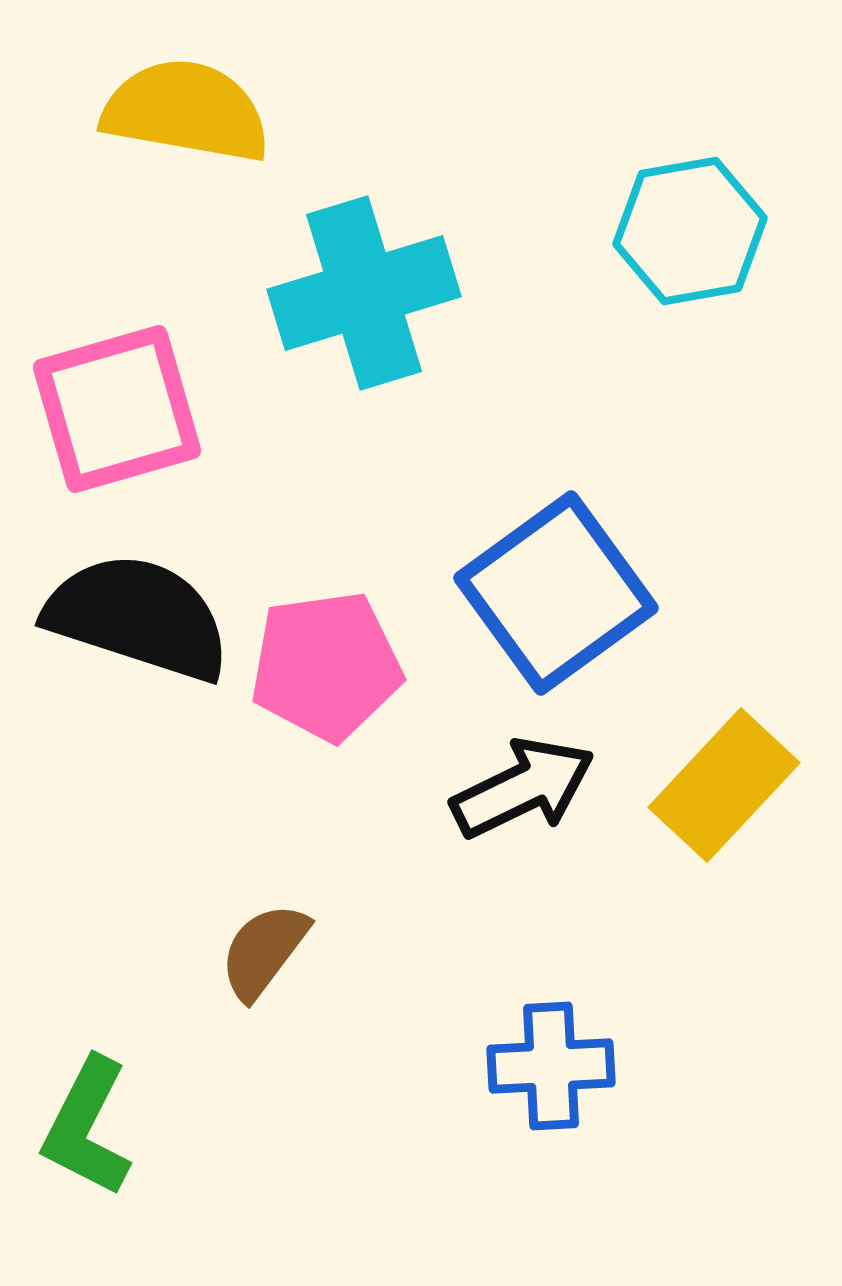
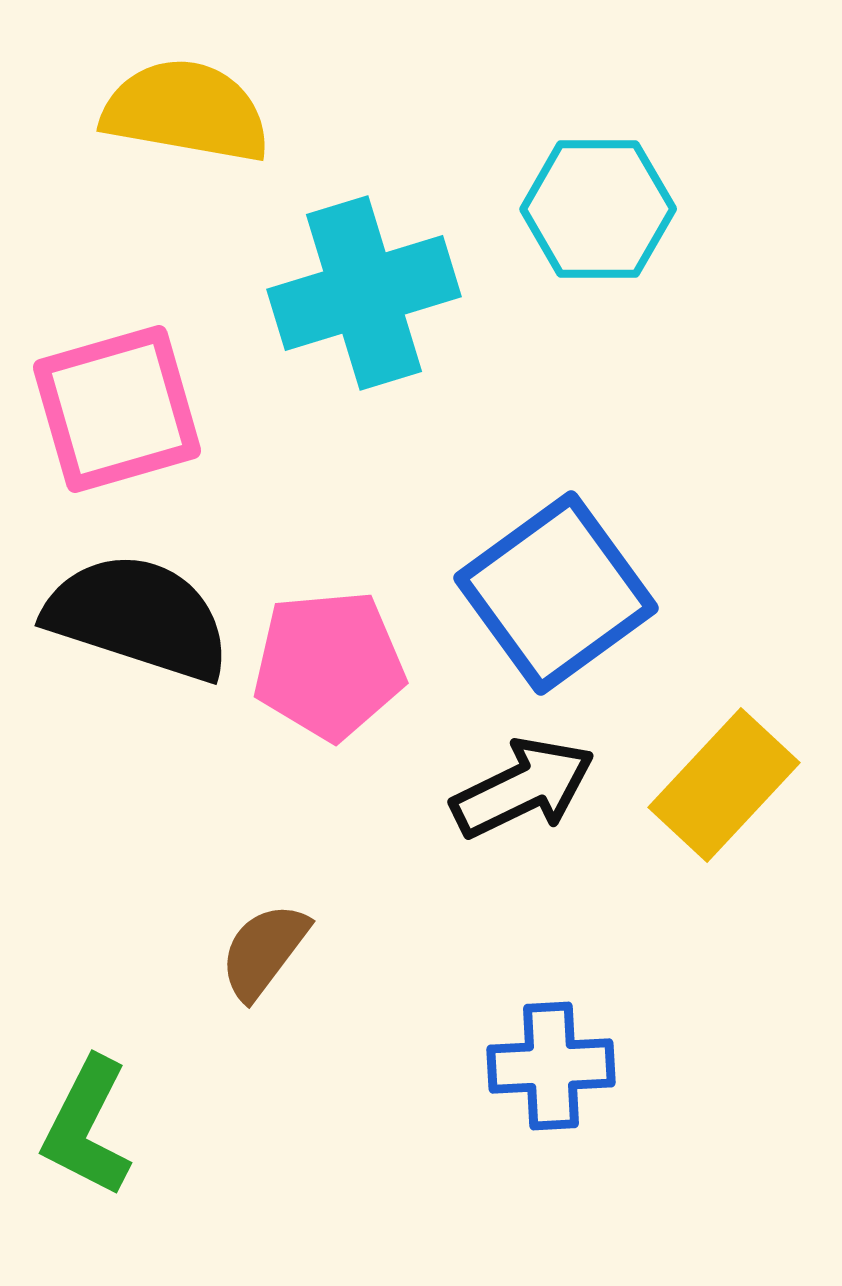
cyan hexagon: moved 92 px left, 22 px up; rotated 10 degrees clockwise
pink pentagon: moved 3 px right, 1 px up; rotated 3 degrees clockwise
